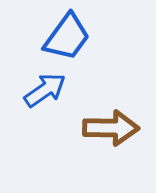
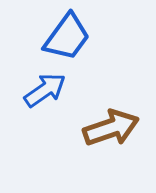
brown arrow: rotated 20 degrees counterclockwise
